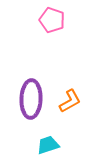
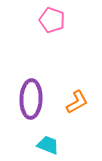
orange L-shape: moved 7 px right, 1 px down
cyan trapezoid: rotated 40 degrees clockwise
